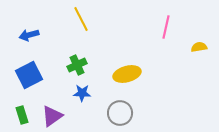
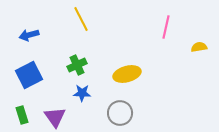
purple triangle: moved 3 px right, 1 px down; rotated 30 degrees counterclockwise
